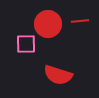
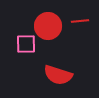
red circle: moved 2 px down
